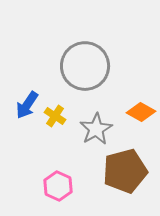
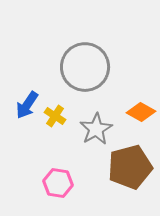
gray circle: moved 1 px down
brown pentagon: moved 5 px right, 4 px up
pink hexagon: moved 3 px up; rotated 16 degrees counterclockwise
